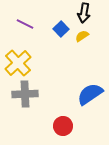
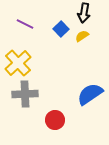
red circle: moved 8 px left, 6 px up
